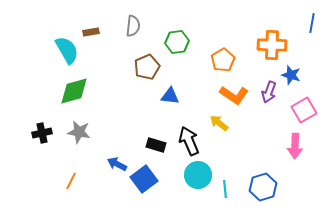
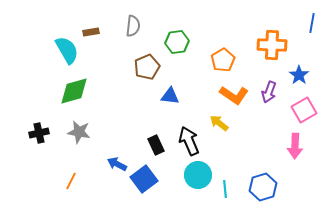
blue star: moved 8 px right; rotated 18 degrees clockwise
black cross: moved 3 px left
black rectangle: rotated 48 degrees clockwise
